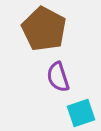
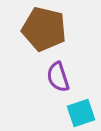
brown pentagon: rotated 15 degrees counterclockwise
